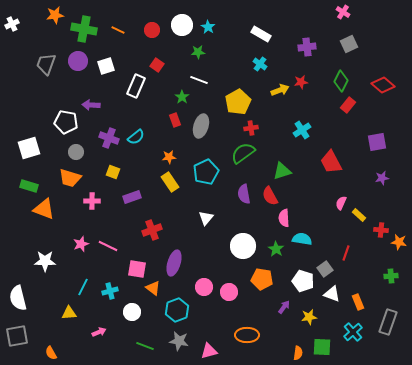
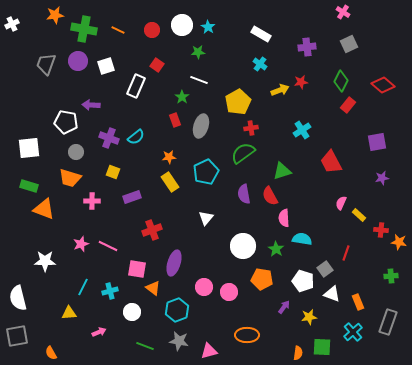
white square at (29, 148): rotated 10 degrees clockwise
